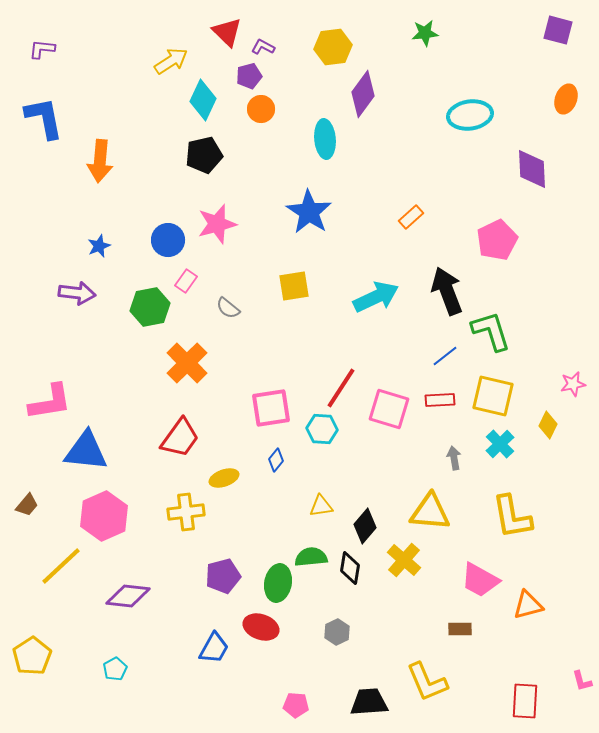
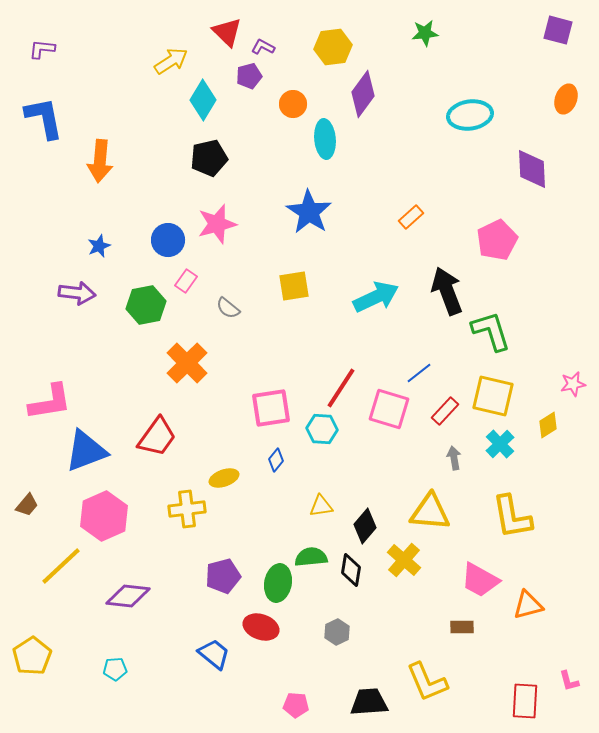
cyan diamond at (203, 100): rotated 6 degrees clockwise
orange circle at (261, 109): moved 32 px right, 5 px up
black pentagon at (204, 155): moved 5 px right, 3 px down
green hexagon at (150, 307): moved 4 px left, 2 px up
blue line at (445, 356): moved 26 px left, 17 px down
red rectangle at (440, 400): moved 5 px right, 11 px down; rotated 44 degrees counterclockwise
yellow diamond at (548, 425): rotated 32 degrees clockwise
red trapezoid at (180, 438): moved 23 px left, 1 px up
blue triangle at (86, 451): rotated 27 degrees counterclockwise
yellow cross at (186, 512): moved 1 px right, 3 px up
black diamond at (350, 568): moved 1 px right, 2 px down
brown rectangle at (460, 629): moved 2 px right, 2 px up
blue trapezoid at (214, 648): moved 6 px down; rotated 80 degrees counterclockwise
cyan pentagon at (115, 669): rotated 25 degrees clockwise
pink L-shape at (582, 681): moved 13 px left
